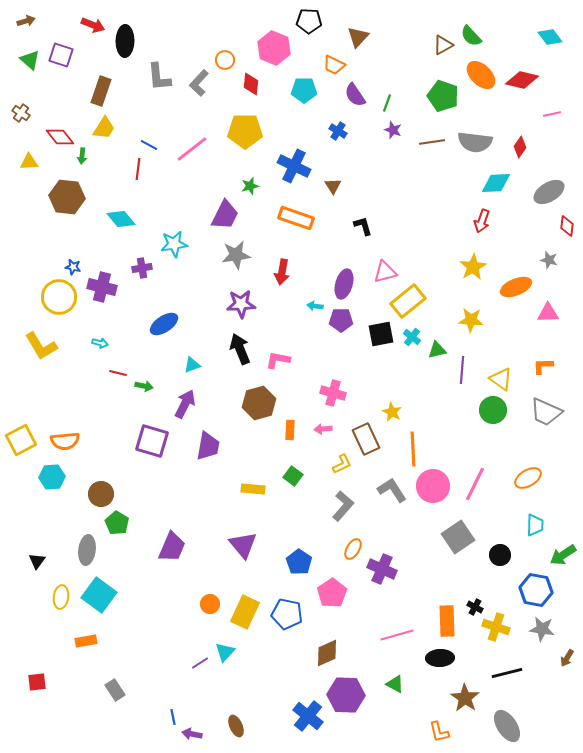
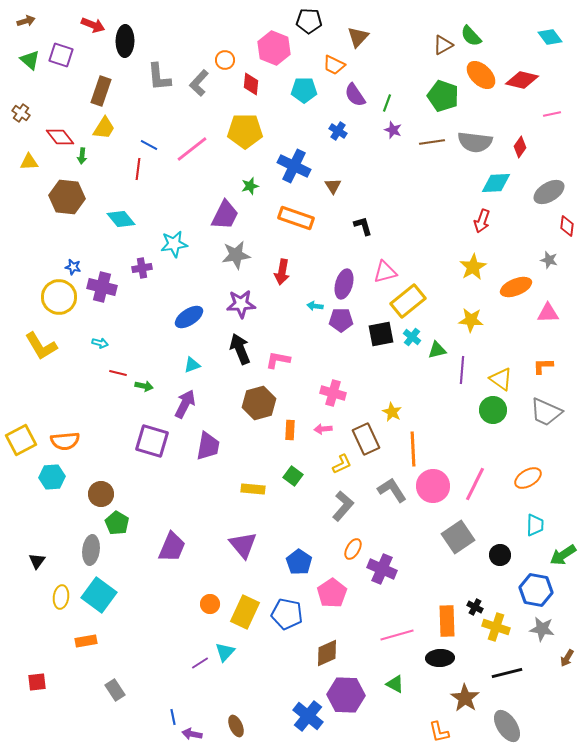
blue ellipse at (164, 324): moved 25 px right, 7 px up
gray ellipse at (87, 550): moved 4 px right
